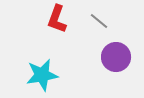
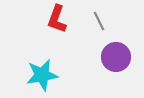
gray line: rotated 24 degrees clockwise
